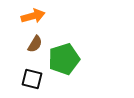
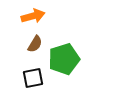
black square: moved 1 px right, 1 px up; rotated 25 degrees counterclockwise
